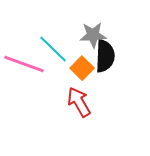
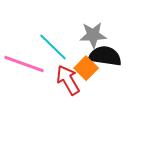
cyan line: moved 2 px up
black semicircle: rotated 84 degrees counterclockwise
orange square: moved 4 px right
red arrow: moved 11 px left, 22 px up
